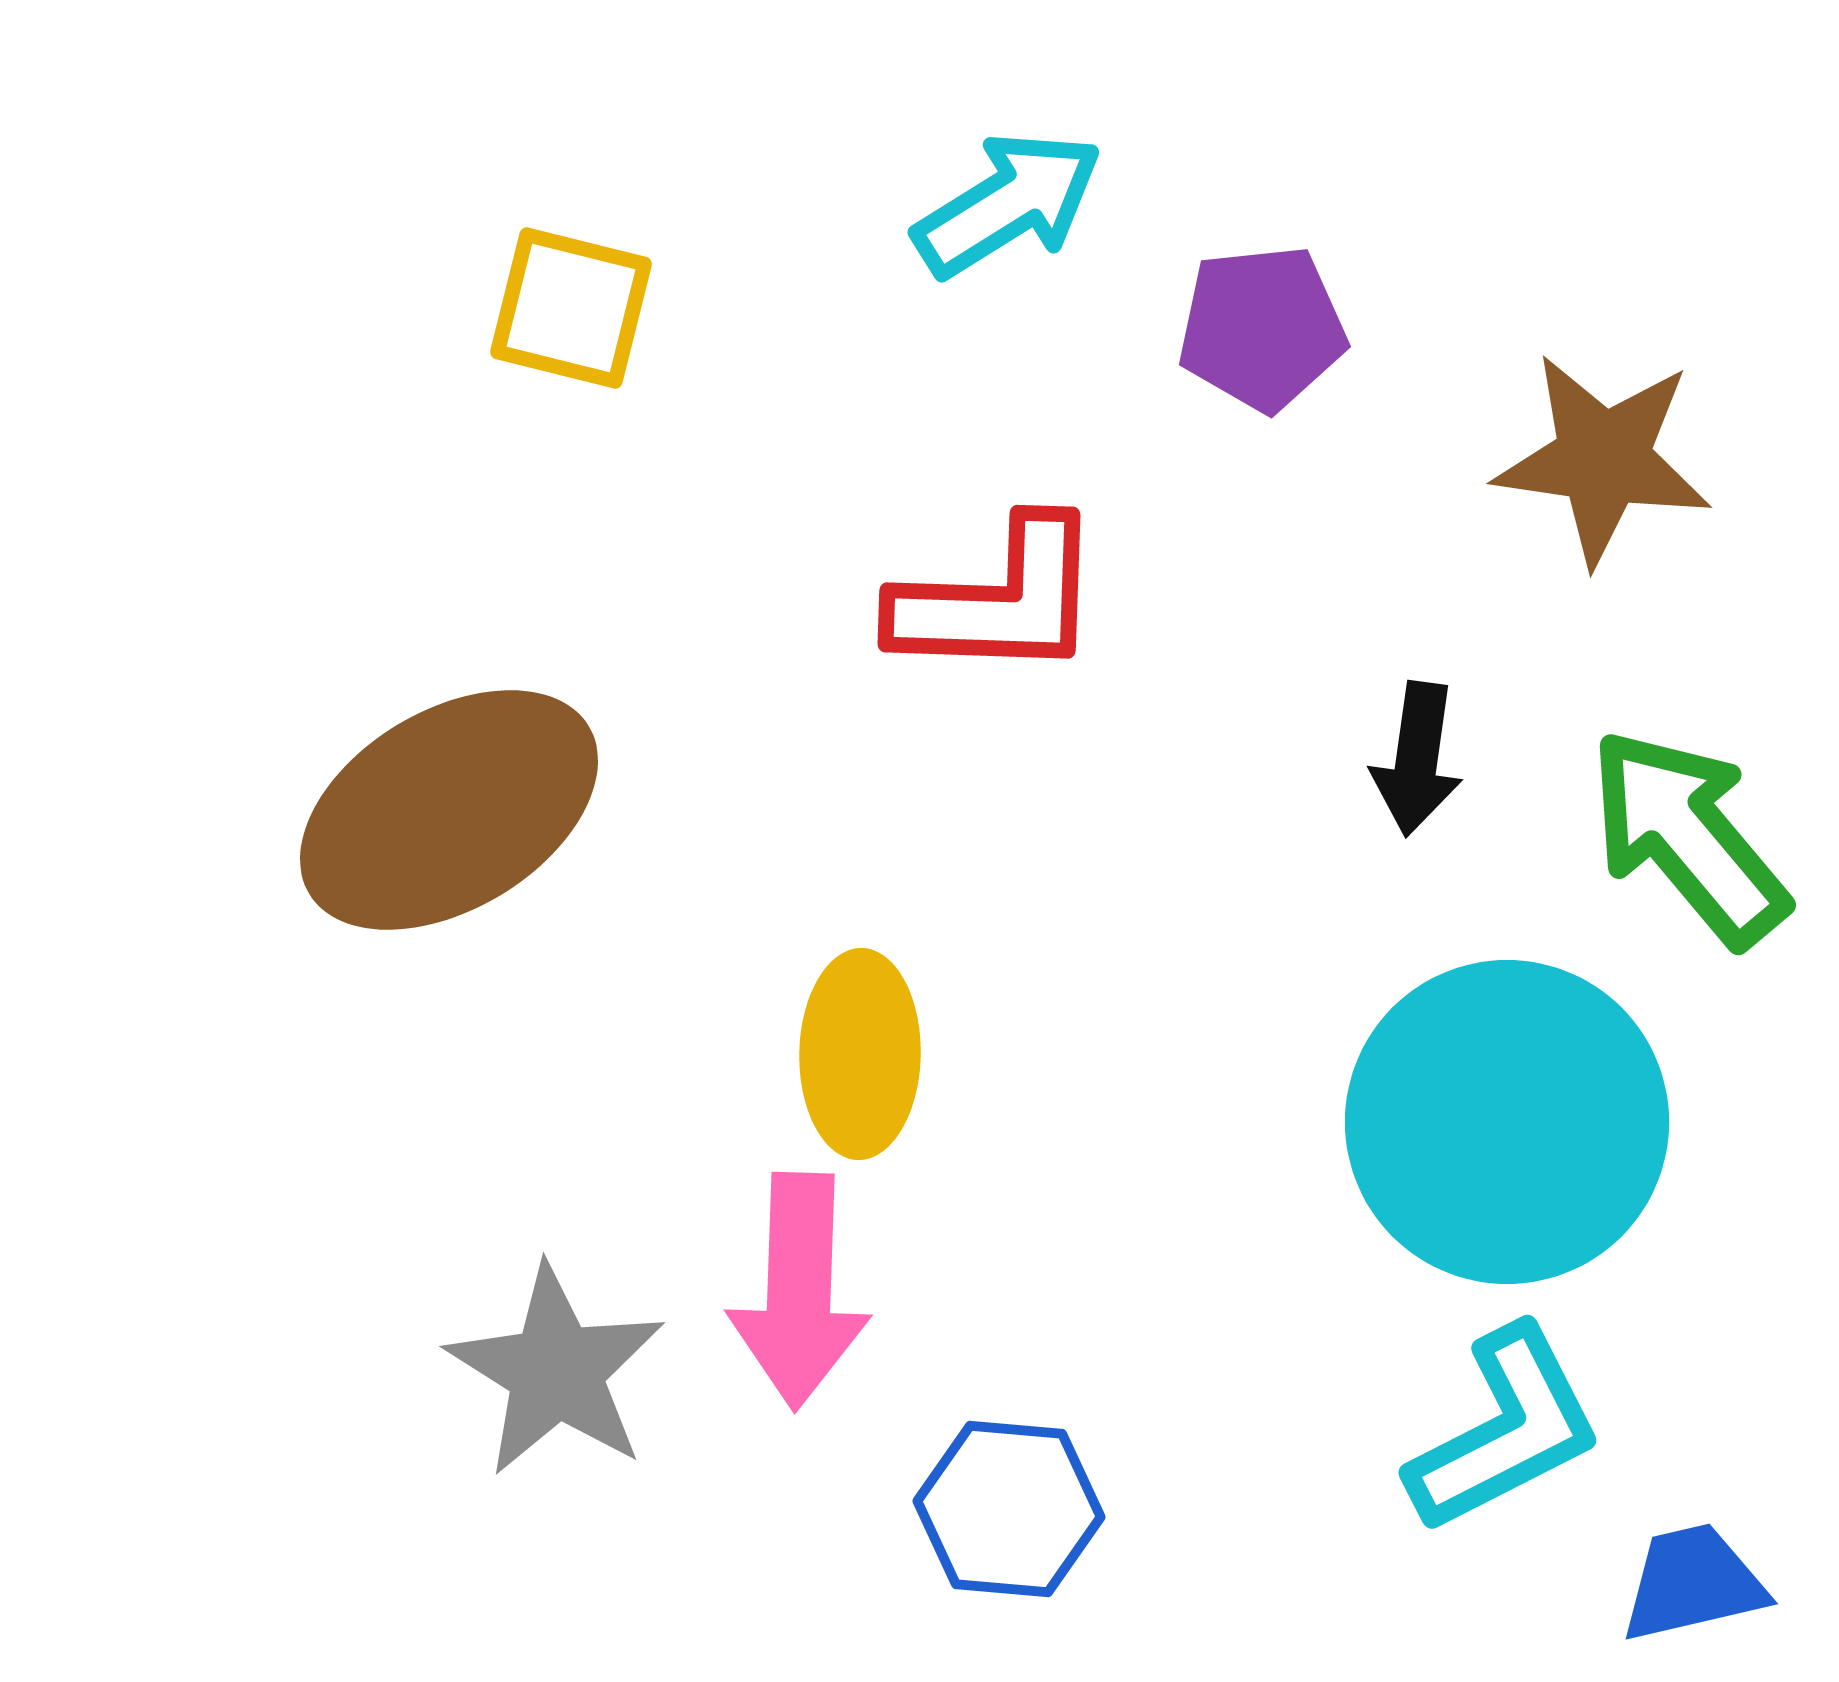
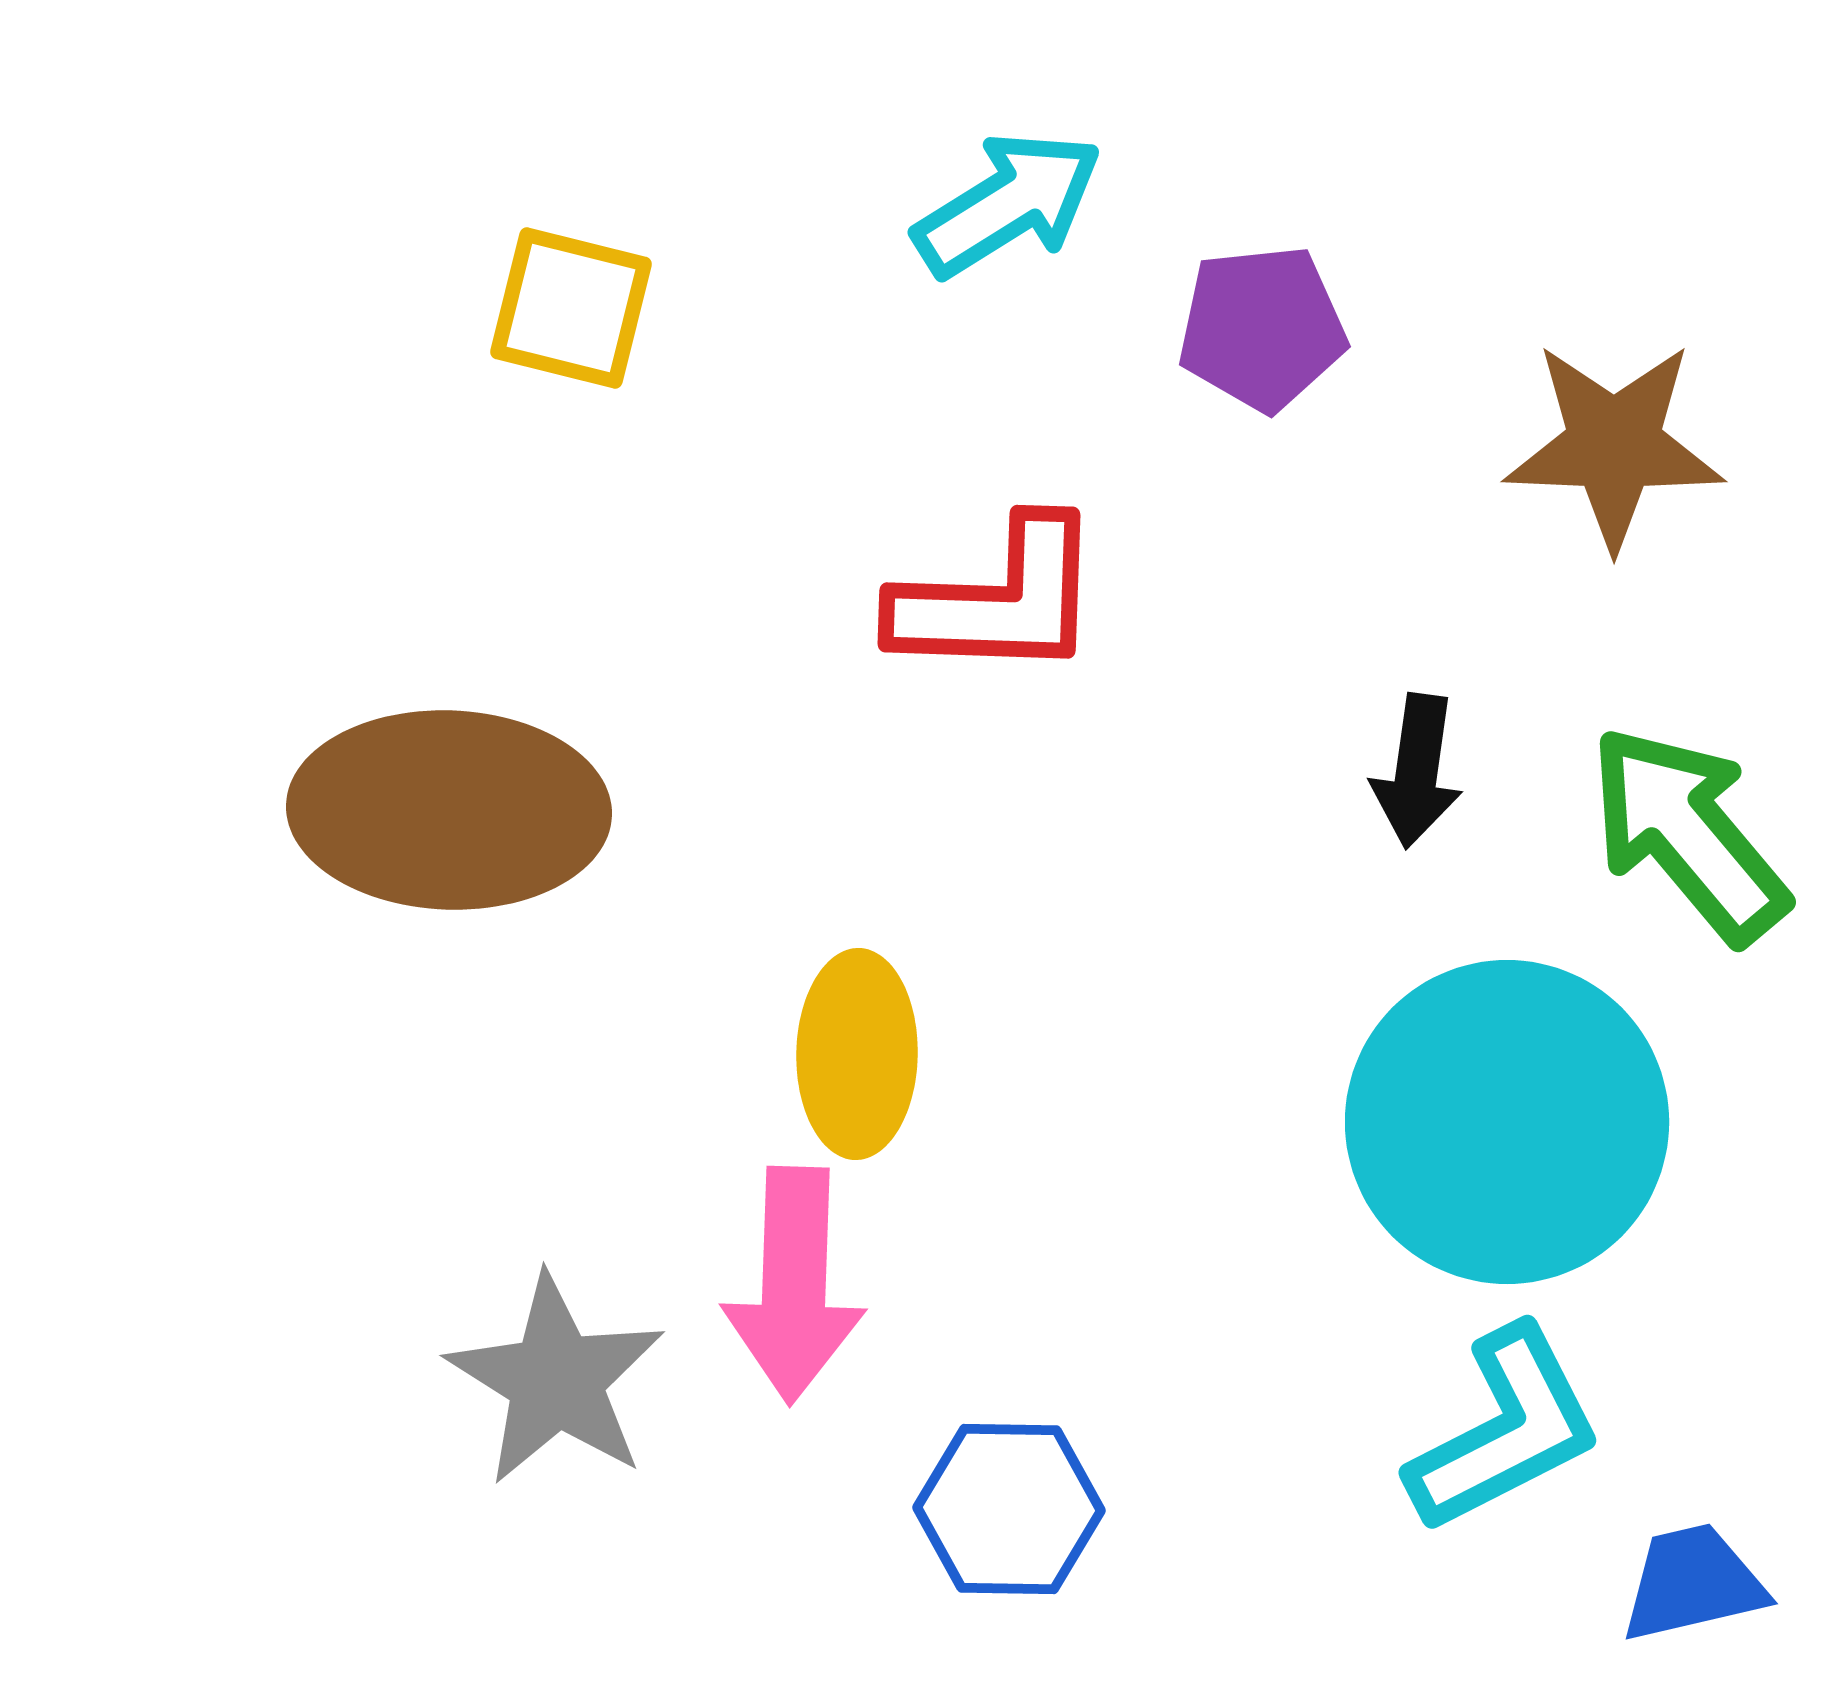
brown star: moved 11 px right, 14 px up; rotated 6 degrees counterclockwise
black arrow: moved 12 px down
brown ellipse: rotated 33 degrees clockwise
green arrow: moved 3 px up
yellow ellipse: moved 3 px left
pink arrow: moved 5 px left, 6 px up
gray star: moved 9 px down
blue hexagon: rotated 4 degrees counterclockwise
